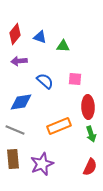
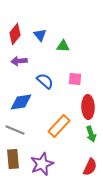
blue triangle: moved 2 px up; rotated 32 degrees clockwise
orange rectangle: rotated 25 degrees counterclockwise
